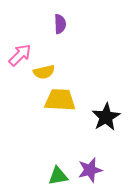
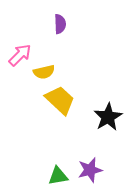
yellow trapezoid: rotated 40 degrees clockwise
black star: moved 2 px right
